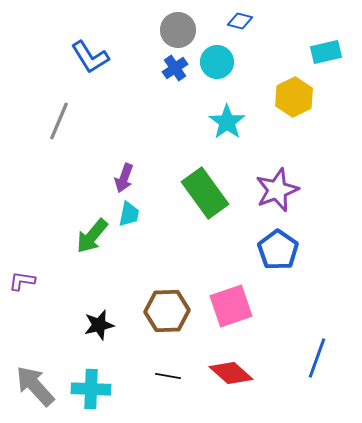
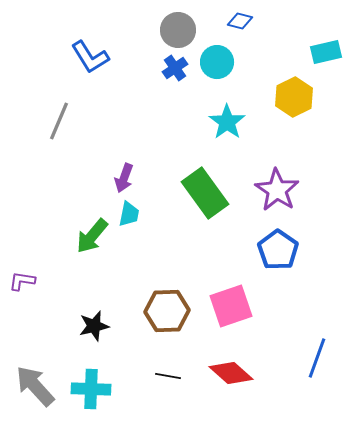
purple star: rotated 18 degrees counterclockwise
black star: moved 5 px left, 1 px down
